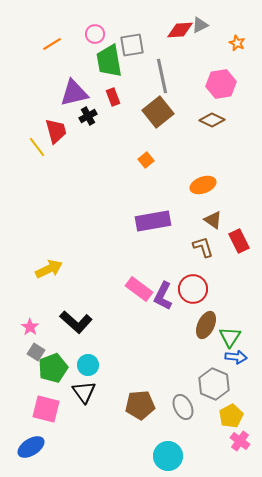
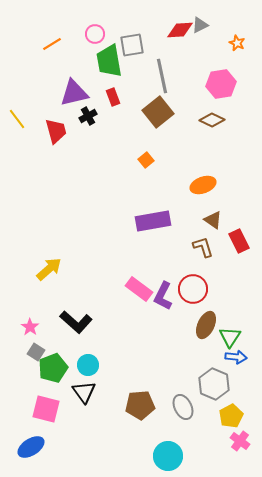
yellow line at (37, 147): moved 20 px left, 28 px up
yellow arrow at (49, 269): rotated 16 degrees counterclockwise
